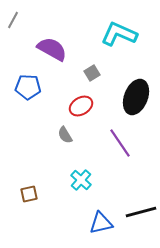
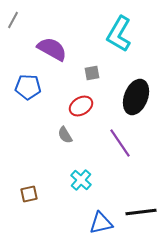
cyan L-shape: rotated 84 degrees counterclockwise
gray square: rotated 21 degrees clockwise
black line: rotated 8 degrees clockwise
